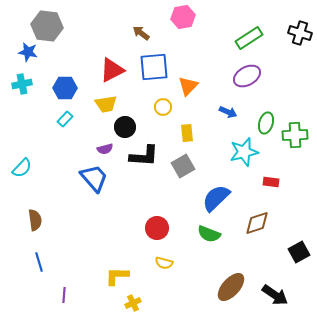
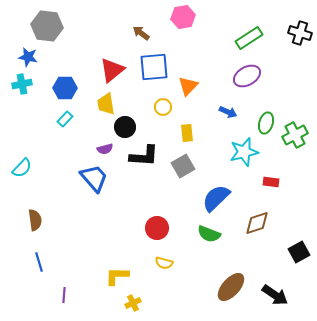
blue star: moved 5 px down
red triangle: rotated 12 degrees counterclockwise
yellow trapezoid: rotated 90 degrees clockwise
green cross: rotated 25 degrees counterclockwise
